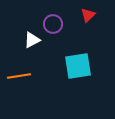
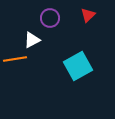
purple circle: moved 3 px left, 6 px up
cyan square: rotated 20 degrees counterclockwise
orange line: moved 4 px left, 17 px up
